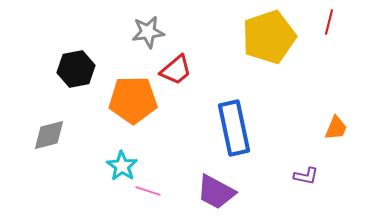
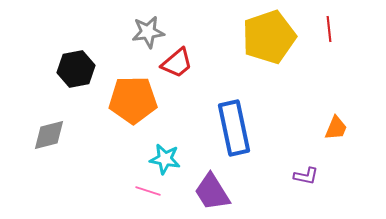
red line: moved 7 px down; rotated 20 degrees counterclockwise
red trapezoid: moved 1 px right, 7 px up
cyan star: moved 43 px right, 7 px up; rotated 24 degrees counterclockwise
purple trapezoid: moved 4 px left; rotated 30 degrees clockwise
